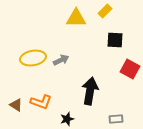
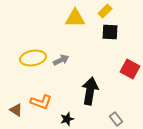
yellow triangle: moved 1 px left
black square: moved 5 px left, 8 px up
brown triangle: moved 5 px down
gray rectangle: rotated 56 degrees clockwise
